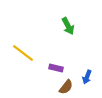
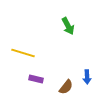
yellow line: rotated 20 degrees counterclockwise
purple rectangle: moved 20 px left, 11 px down
blue arrow: rotated 24 degrees counterclockwise
